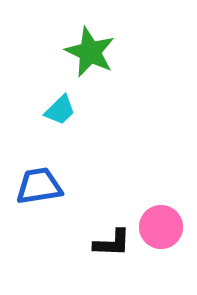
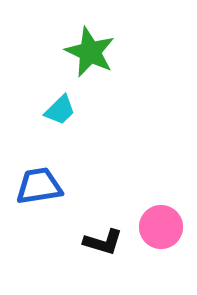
black L-shape: moved 9 px left, 1 px up; rotated 15 degrees clockwise
